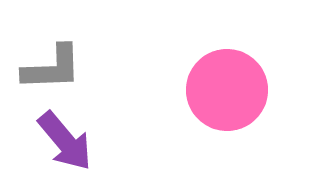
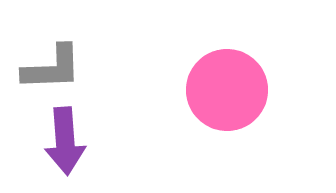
purple arrow: rotated 36 degrees clockwise
